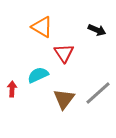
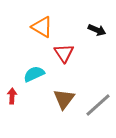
cyan semicircle: moved 4 px left, 1 px up
red arrow: moved 7 px down
gray line: moved 12 px down
